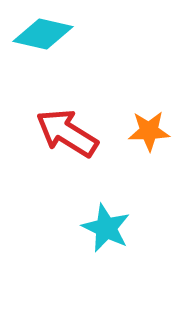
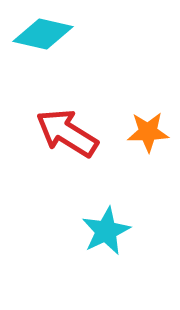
orange star: moved 1 px left, 1 px down
cyan star: moved 3 px down; rotated 21 degrees clockwise
